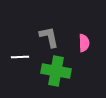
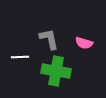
gray L-shape: moved 2 px down
pink semicircle: rotated 108 degrees clockwise
